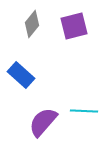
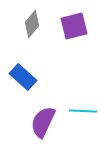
blue rectangle: moved 2 px right, 2 px down
cyan line: moved 1 px left
purple semicircle: rotated 16 degrees counterclockwise
